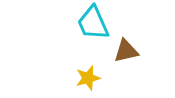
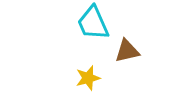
brown triangle: moved 1 px right
